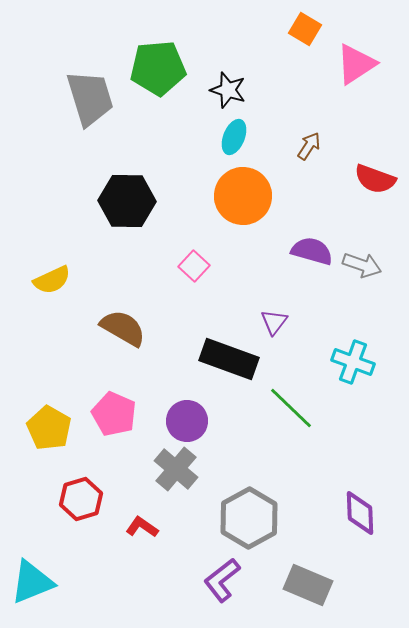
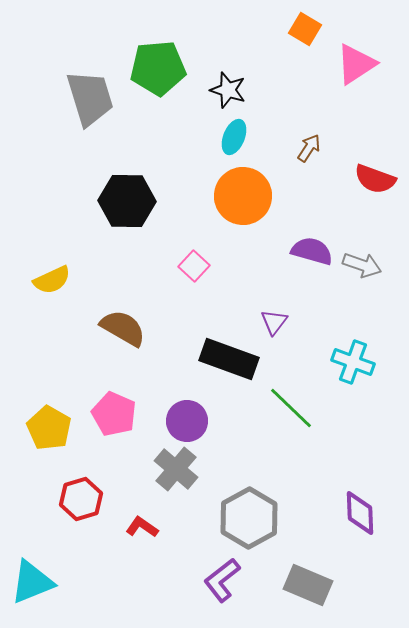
brown arrow: moved 2 px down
